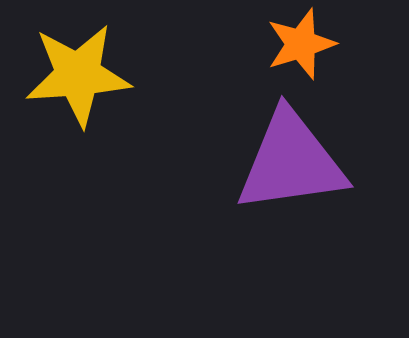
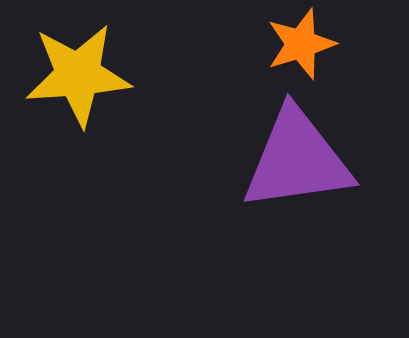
purple triangle: moved 6 px right, 2 px up
